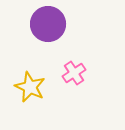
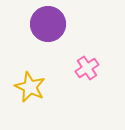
pink cross: moved 13 px right, 5 px up
